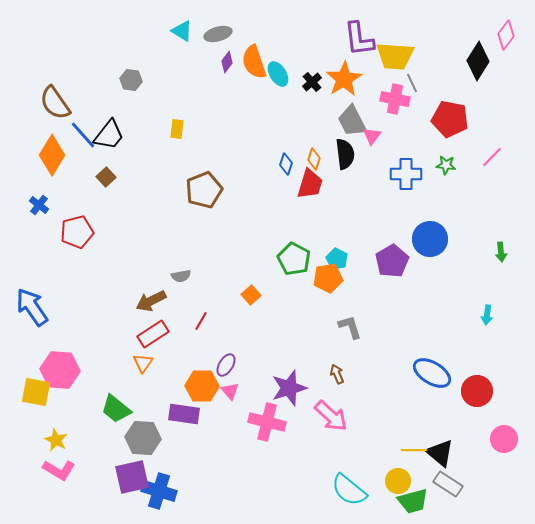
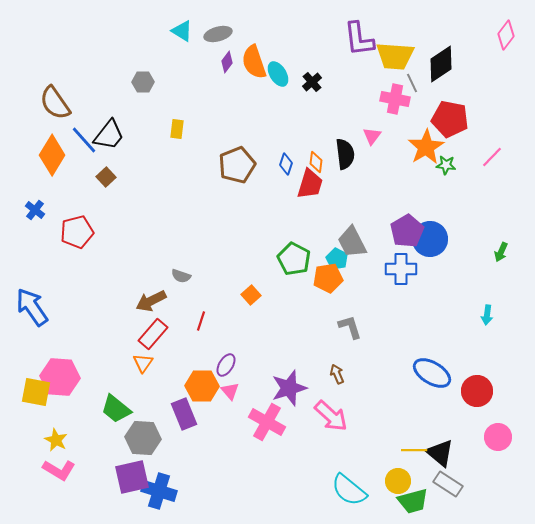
black diamond at (478, 61): moved 37 px left, 3 px down; rotated 24 degrees clockwise
orange star at (344, 79): moved 82 px right, 68 px down
gray hexagon at (131, 80): moved 12 px right, 2 px down; rotated 10 degrees counterclockwise
gray trapezoid at (352, 121): moved 121 px down
blue line at (83, 135): moved 1 px right, 5 px down
orange diamond at (314, 159): moved 2 px right, 3 px down; rotated 10 degrees counterclockwise
blue cross at (406, 174): moved 5 px left, 95 px down
brown pentagon at (204, 190): moved 33 px right, 25 px up
blue cross at (39, 205): moved 4 px left, 5 px down
green arrow at (501, 252): rotated 30 degrees clockwise
purple pentagon at (392, 261): moved 15 px right, 30 px up
gray semicircle at (181, 276): rotated 30 degrees clockwise
red line at (201, 321): rotated 12 degrees counterclockwise
red rectangle at (153, 334): rotated 16 degrees counterclockwise
pink hexagon at (60, 370): moved 7 px down
purple rectangle at (184, 414): rotated 60 degrees clockwise
pink cross at (267, 422): rotated 15 degrees clockwise
pink circle at (504, 439): moved 6 px left, 2 px up
